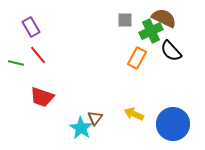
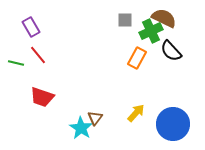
yellow arrow: moved 2 px right, 1 px up; rotated 108 degrees clockwise
